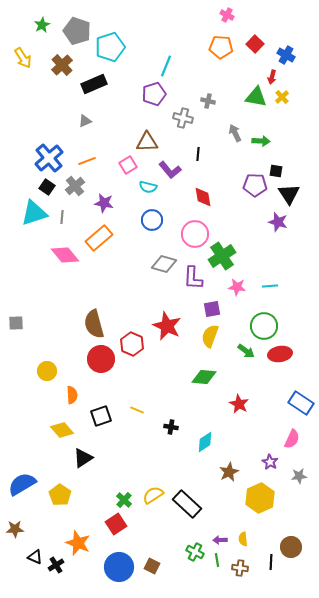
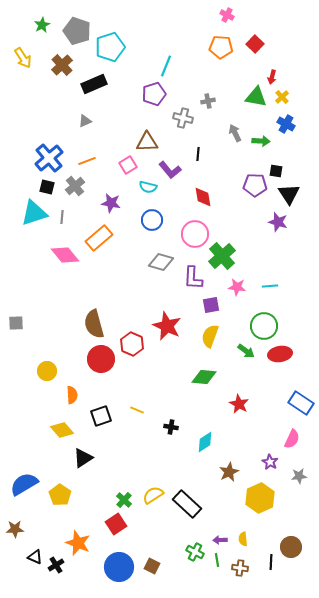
blue cross at (286, 55): moved 69 px down
gray cross at (208, 101): rotated 24 degrees counterclockwise
black square at (47, 187): rotated 21 degrees counterclockwise
purple star at (104, 203): moved 7 px right
green cross at (222, 256): rotated 8 degrees counterclockwise
gray diamond at (164, 264): moved 3 px left, 2 px up
purple square at (212, 309): moved 1 px left, 4 px up
blue semicircle at (22, 484): moved 2 px right
